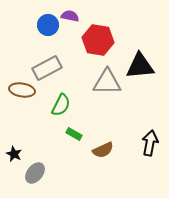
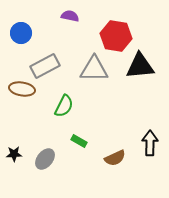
blue circle: moved 27 px left, 8 px down
red hexagon: moved 18 px right, 4 px up
gray rectangle: moved 2 px left, 2 px up
gray triangle: moved 13 px left, 13 px up
brown ellipse: moved 1 px up
green semicircle: moved 3 px right, 1 px down
green rectangle: moved 5 px right, 7 px down
black arrow: rotated 10 degrees counterclockwise
brown semicircle: moved 12 px right, 8 px down
black star: rotated 28 degrees counterclockwise
gray ellipse: moved 10 px right, 14 px up
